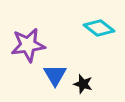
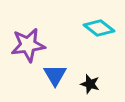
black star: moved 7 px right
